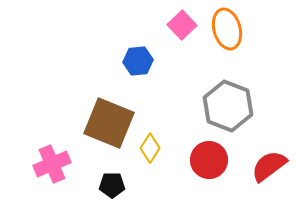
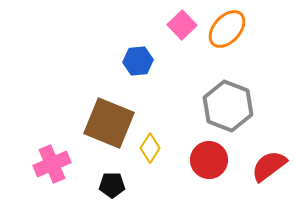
orange ellipse: rotated 57 degrees clockwise
